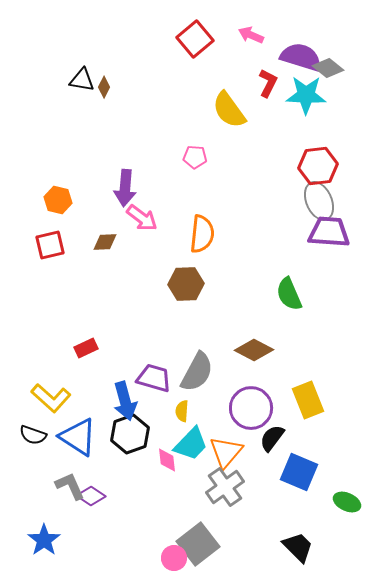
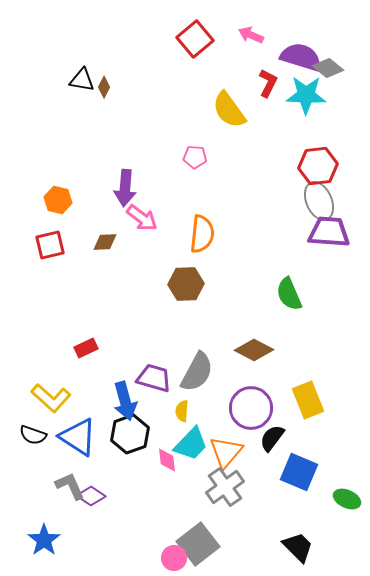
green ellipse at (347, 502): moved 3 px up
